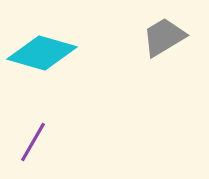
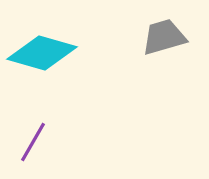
gray trapezoid: rotated 15 degrees clockwise
